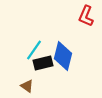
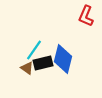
blue diamond: moved 3 px down
brown triangle: moved 18 px up
